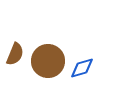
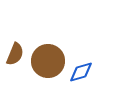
blue diamond: moved 1 px left, 4 px down
